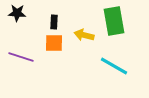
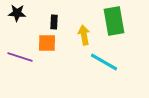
yellow arrow: rotated 66 degrees clockwise
orange square: moved 7 px left
purple line: moved 1 px left
cyan line: moved 10 px left, 4 px up
